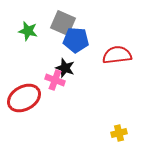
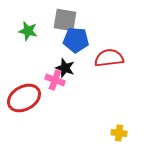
gray square: moved 2 px right, 3 px up; rotated 15 degrees counterclockwise
red semicircle: moved 8 px left, 3 px down
yellow cross: rotated 21 degrees clockwise
